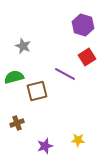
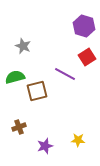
purple hexagon: moved 1 px right, 1 px down
green semicircle: moved 1 px right
brown cross: moved 2 px right, 4 px down
